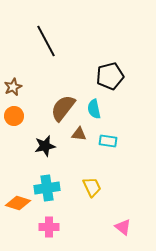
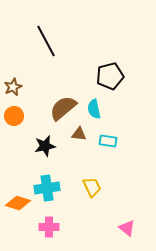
brown semicircle: rotated 12 degrees clockwise
pink triangle: moved 4 px right, 1 px down
